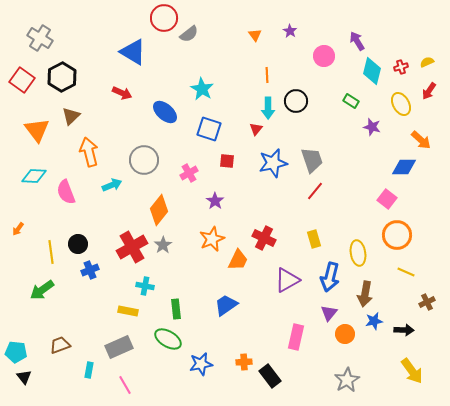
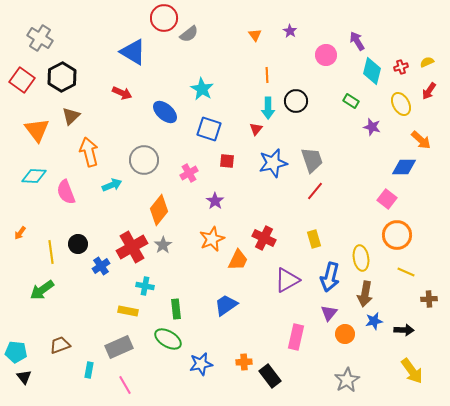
pink circle at (324, 56): moved 2 px right, 1 px up
orange arrow at (18, 229): moved 2 px right, 4 px down
yellow ellipse at (358, 253): moved 3 px right, 5 px down
blue cross at (90, 270): moved 11 px right, 4 px up; rotated 12 degrees counterclockwise
brown cross at (427, 302): moved 2 px right, 3 px up; rotated 21 degrees clockwise
